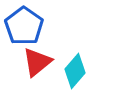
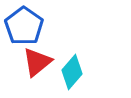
cyan diamond: moved 3 px left, 1 px down
